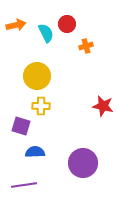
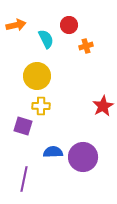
red circle: moved 2 px right, 1 px down
cyan semicircle: moved 6 px down
red star: rotated 30 degrees clockwise
purple square: moved 2 px right
blue semicircle: moved 18 px right
purple circle: moved 6 px up
purple line: moved 6 px up; rotated 70 degrees counterclockwise
